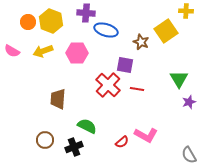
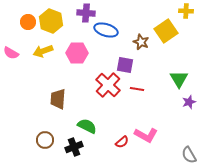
pink semicircle: moved 1 px left, 2 px down
